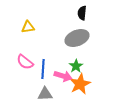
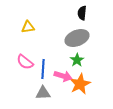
green star: moved 1 px right, 6 px up
gray triangle: moved 2 px left, 1 px up
